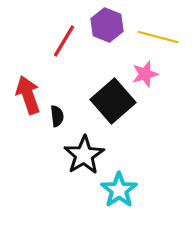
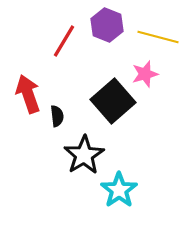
red arrow: moved 1 px up
